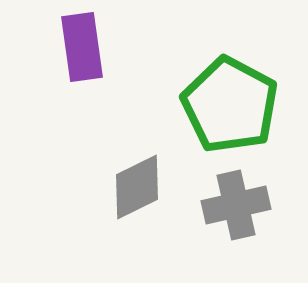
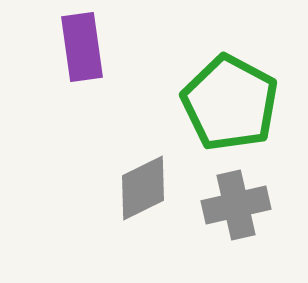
green pentagon: moved 2 px up
gray diamond: moved 6 px right, 1 px down
